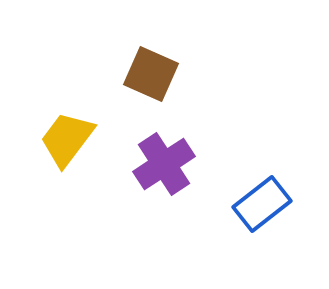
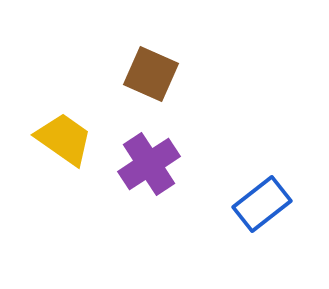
yellow trapezoid: moved 3 px left; rotated 88 degrees clockwise
purple cross: moved 15 px left
